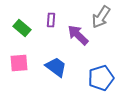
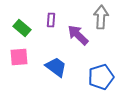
gray arrow: rotated 150 degrees clockwise
pink square: moved 6 px up
blue pentagon: moved 1 px up
